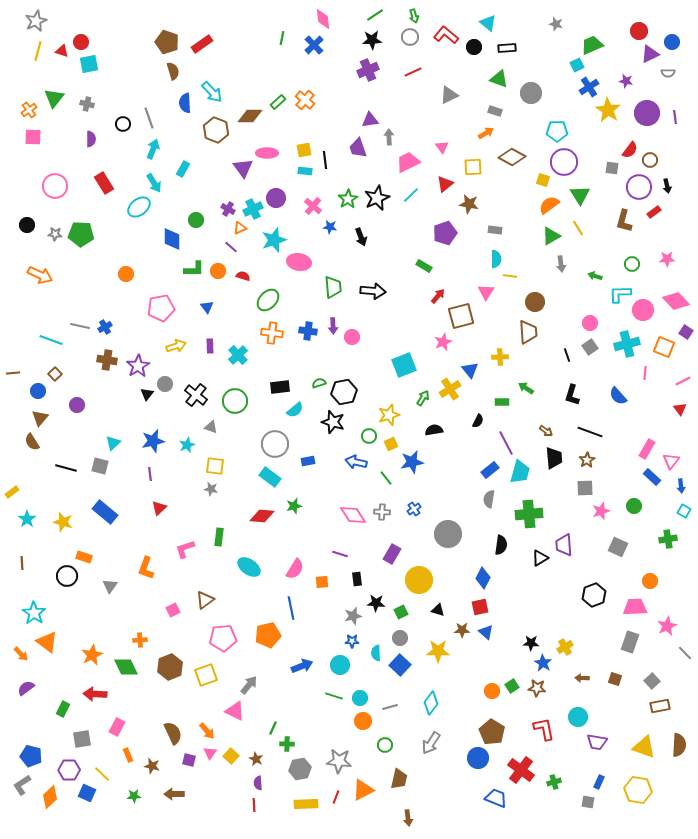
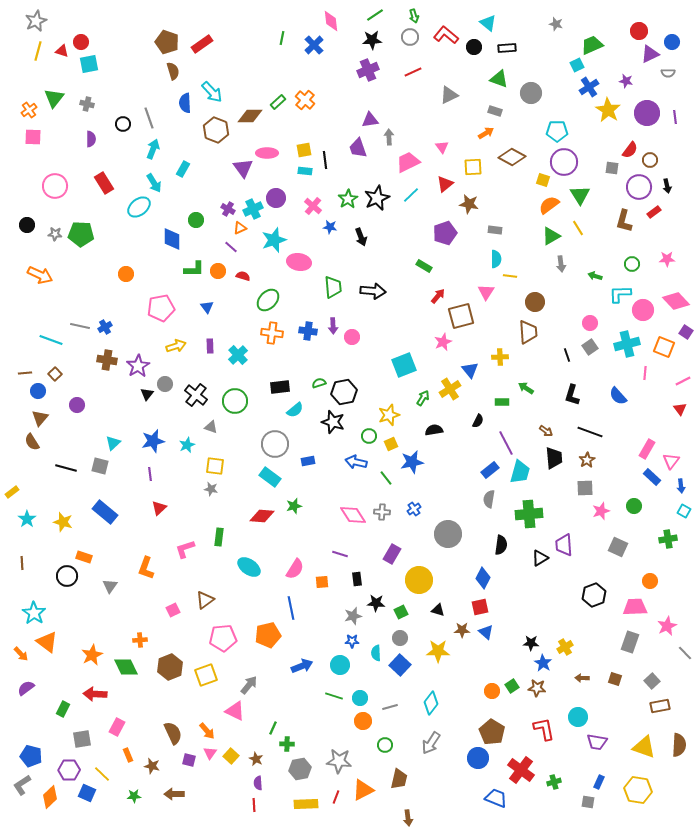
pink diamond at (323, 19): moved 8 px right, 2 px down
brown line at (13, 373): moved 12 px right
